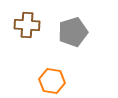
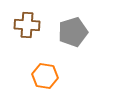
orange hexagon: moved 7 px left, 5 px up
